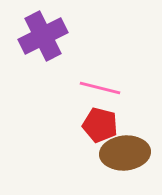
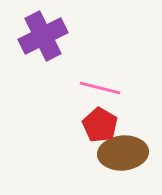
red pentagon: rotated 16 degrees clockwise
brown ellipse: moved 2 px left
